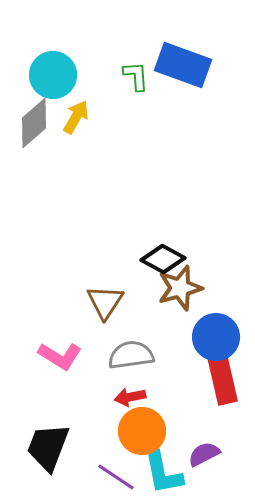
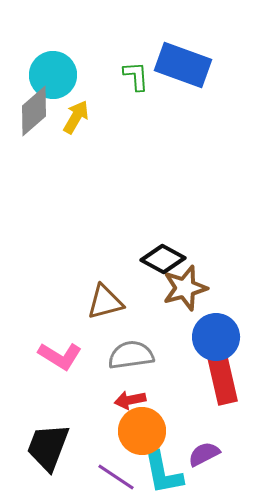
gray diamond: moved 12 px up
brown star: moved 5 px right
brown triangle: rotated 42 degrees clockwise
red arrow: moved 3 px down
